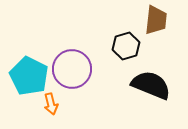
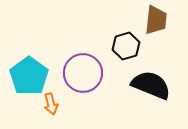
purple circle: moved 11 px right, 4 px down
cyan pentagon: rotated 9 degrees clockwise
